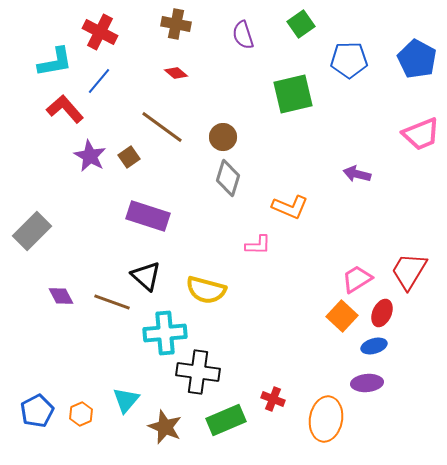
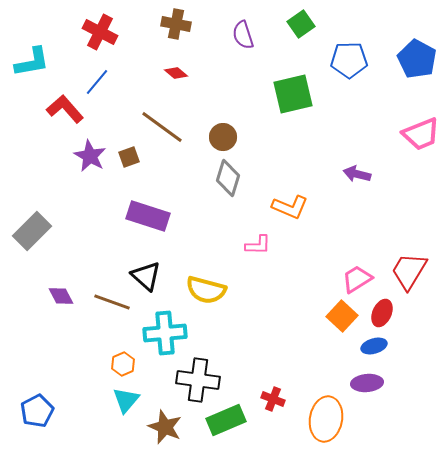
cyan L-shape at (55, 62): moved 23 px left
blue line at (99, 81): moved 2 px left, 1 px down
brown square at (129, 157): rotated 15 degrees clockwise
black cross at (198, 372): moved 8 px down
orange hexagon at (81, 414): moved 42 px right, 50 px up
